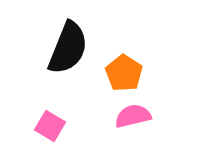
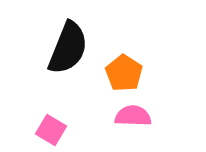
pink semicircle: rotated 15 degrees clockwise
pink square: moved 1 px right, 4 px down
